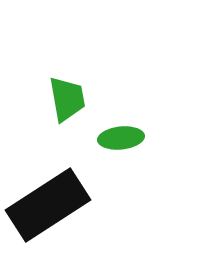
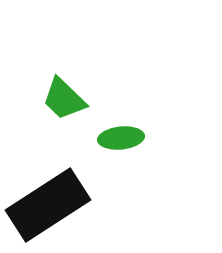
green trapezoid: moved 3 px left; rotated 144 degrees clockwise
